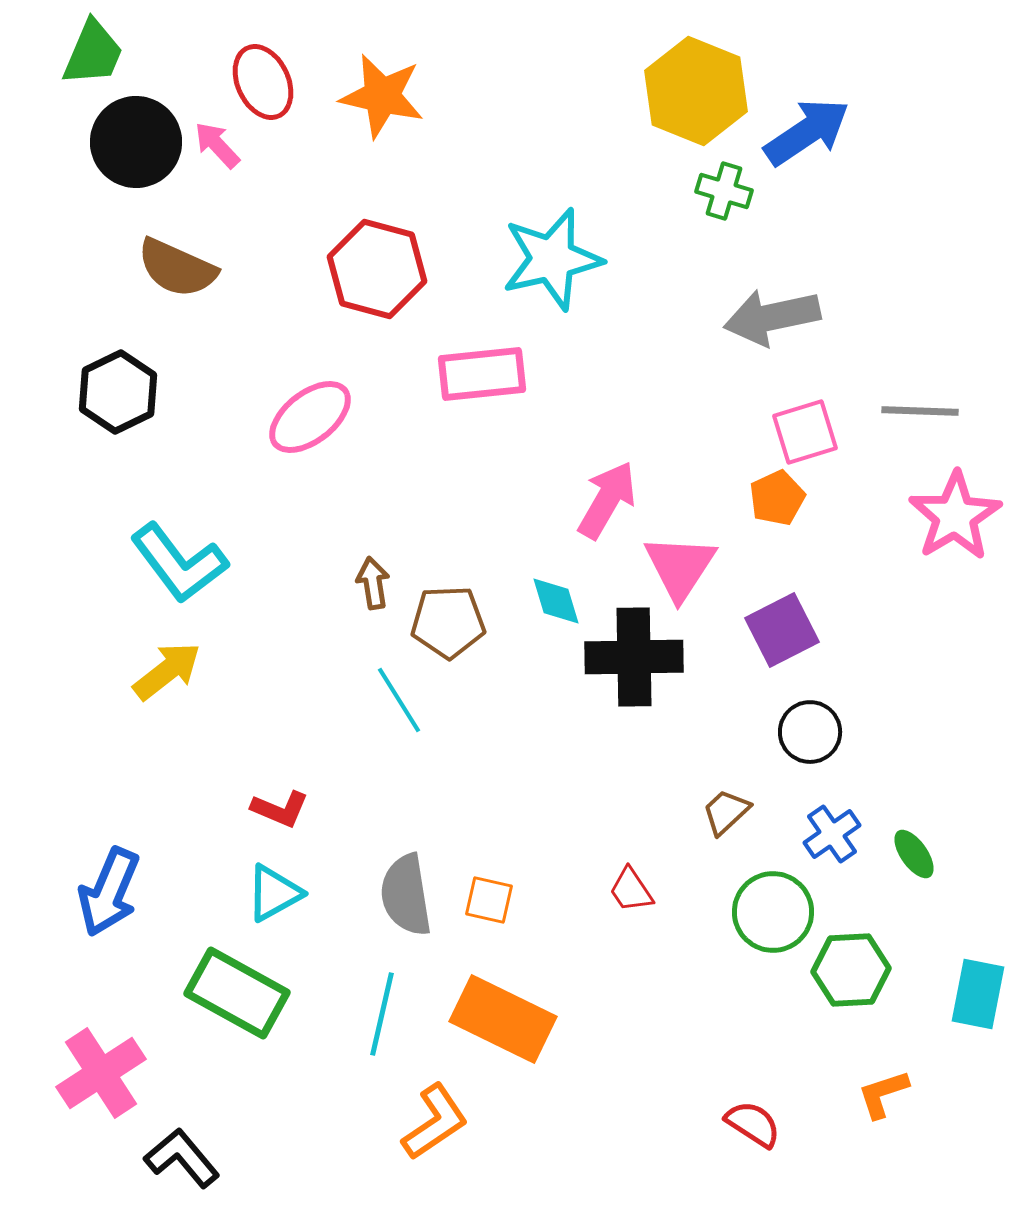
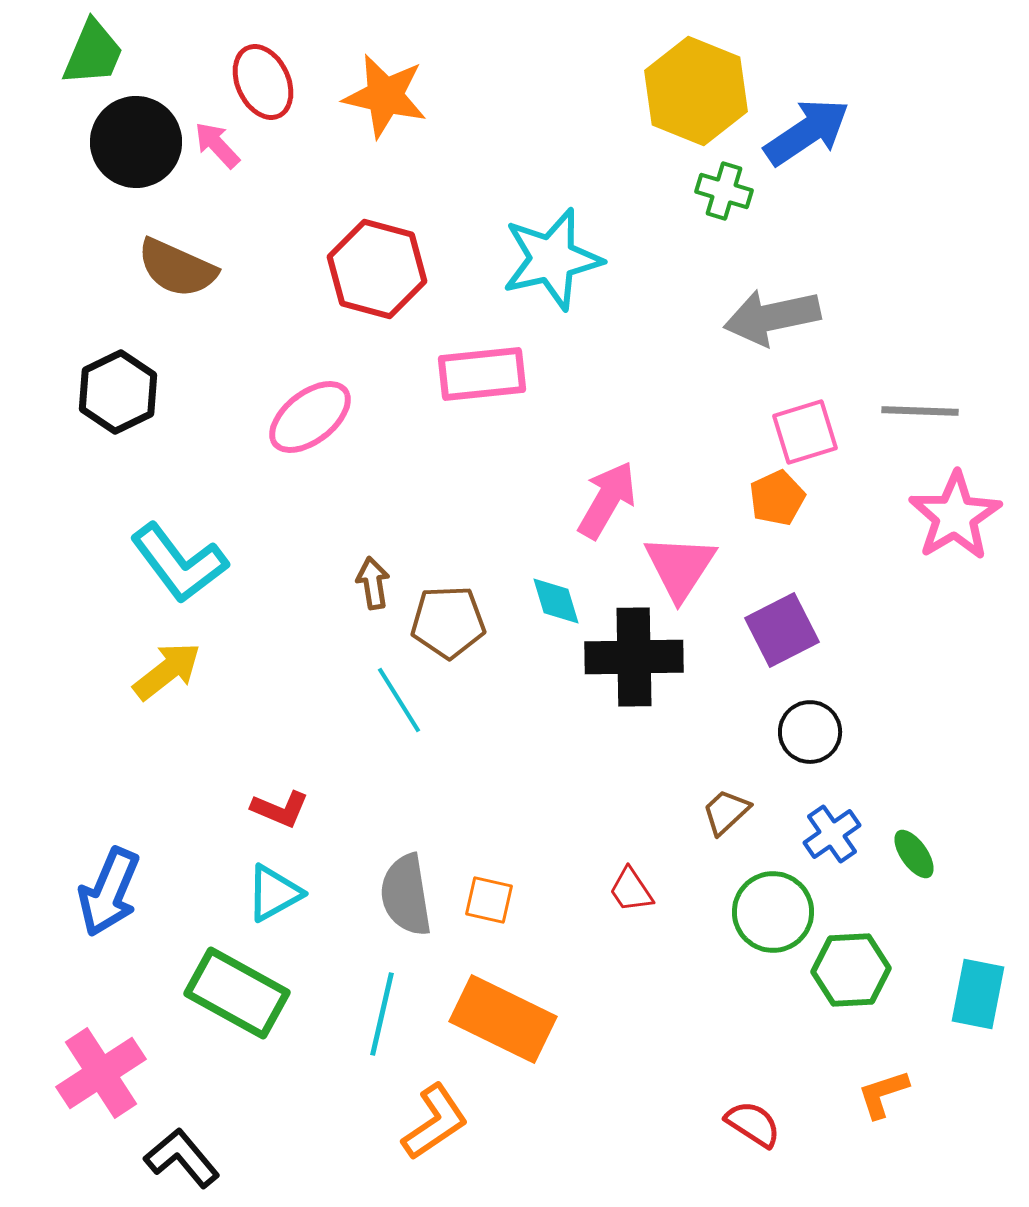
orange star at (382, 96): moved 3 px right
